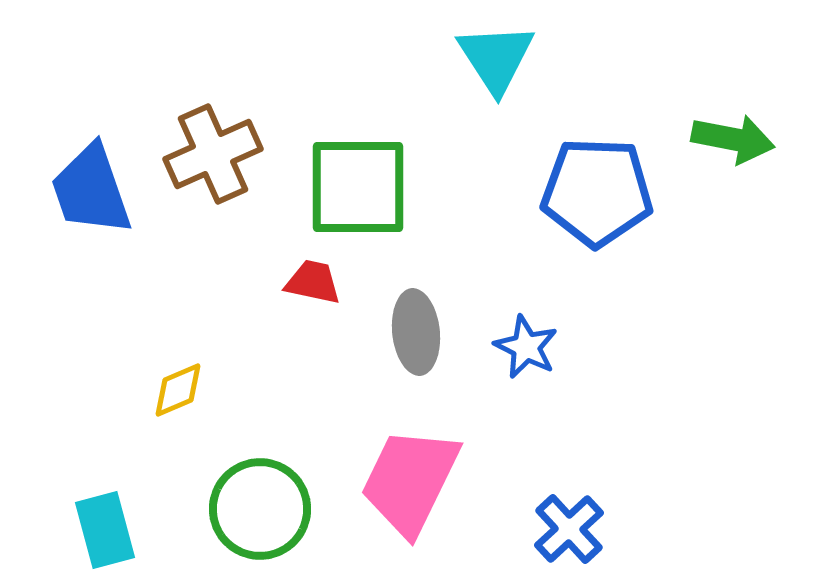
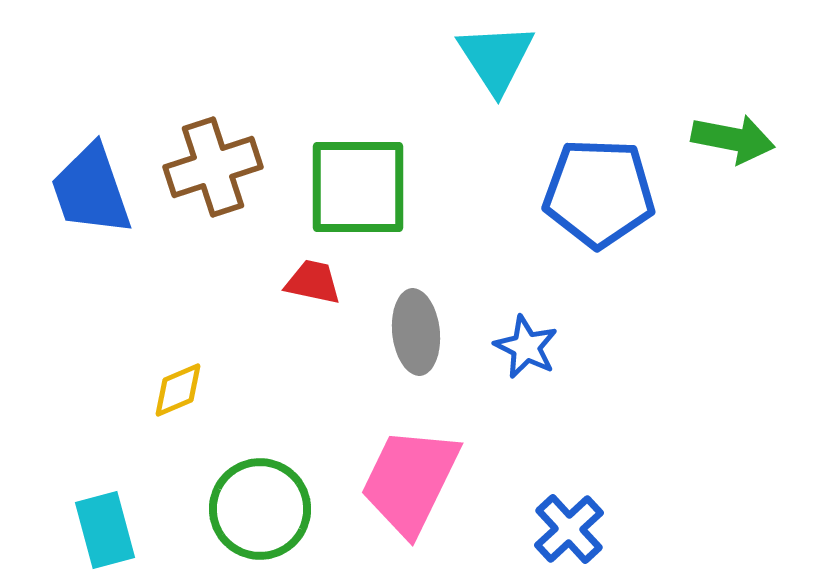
brown cross: moved 13 px down; rotated 6 degrees clockwise
blue pentagon: moved 2 px right, 1 px down
